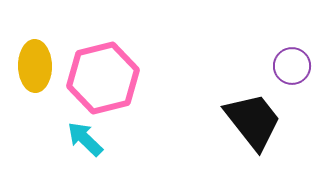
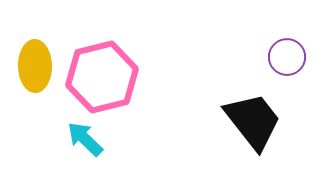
purple circle: moved 5 px left, 9 px up
pink hexagon: moved 1 px left, 1 px up
